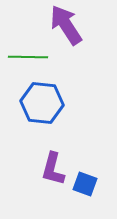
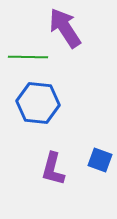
purple arrow: moved 1 px left, 3 px down
blue hexagon: moved 4 px left
blue square: moved 15 px right, 24 px up
